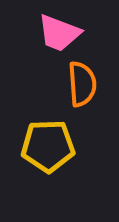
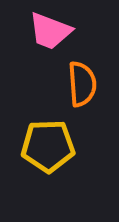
pink trapezoid: moved 9 px left, 2 px up
